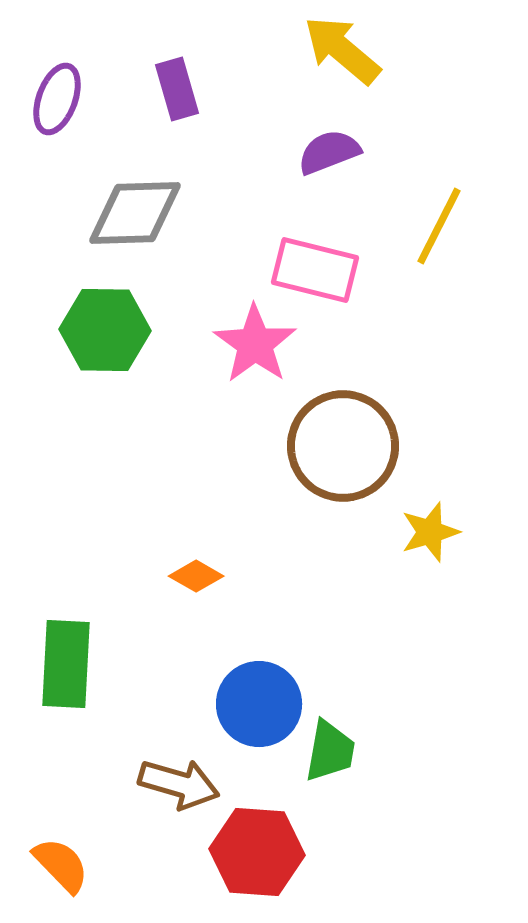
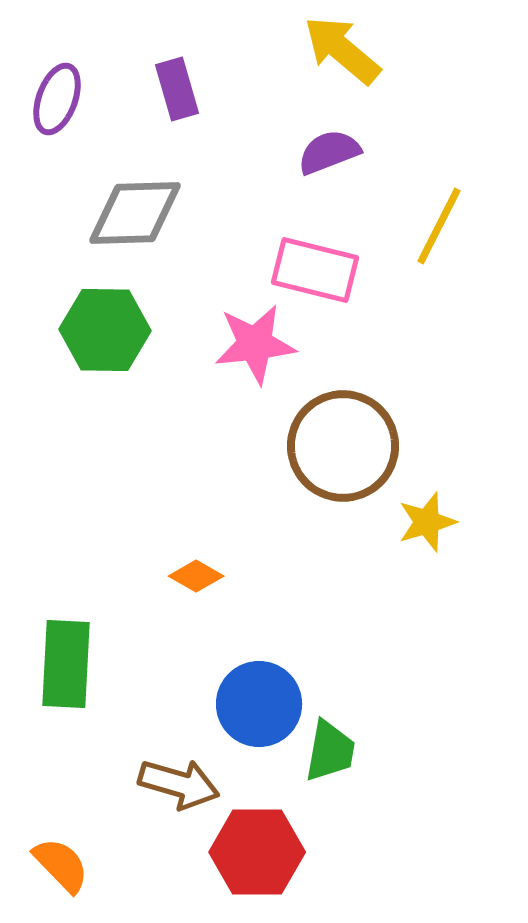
pink star: rotated 30 degrees clockwise
yellow star: moved 3 px left, 10 px up
red hexagon: rotated 4 degrees counterclockwise
